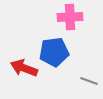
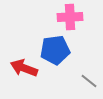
blue pentagon: moved 1 px right, 2 px up
gray line: rotated 18 degrees clockwise
